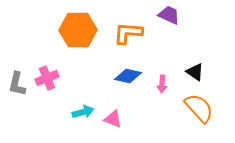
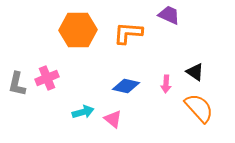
blue diamond: moved 2 px left, 10 px down
pink arrow: moved 4 px right
pink triangle: rotated 18 degrees clockwise
